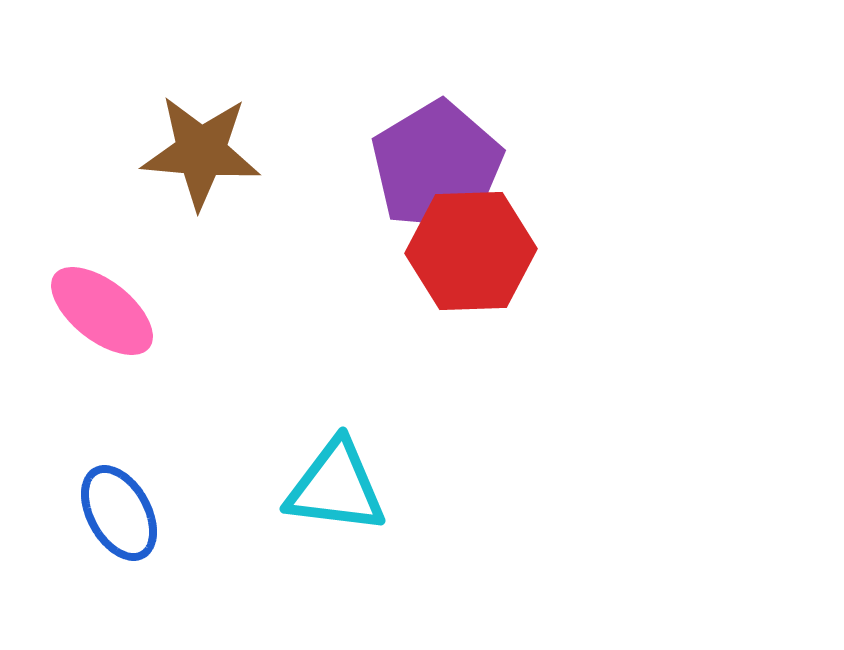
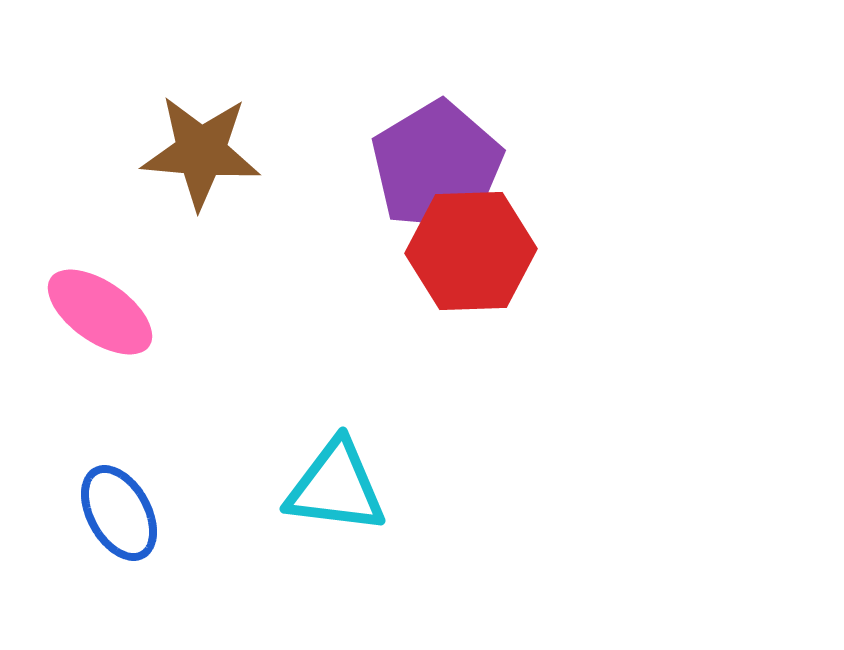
pink ellipse: moved 2 px left, 1 px down; rotated 3 degrees counterclockwise
